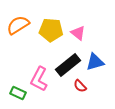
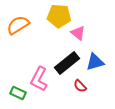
yellow pentagon: moved 8 px right, 14 px up
black rectangle: moved 1 px left, 2 px up
